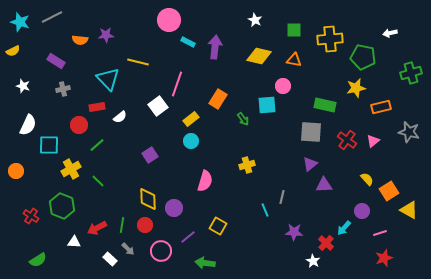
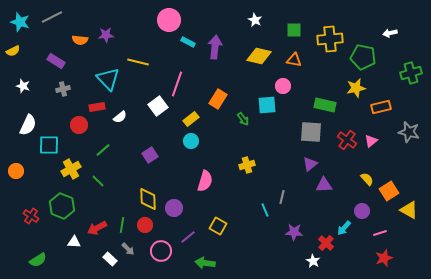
pink triangle at (373, 141): moved 2 px left
green line at (97, 145): moved 6 px right, 5 px down
